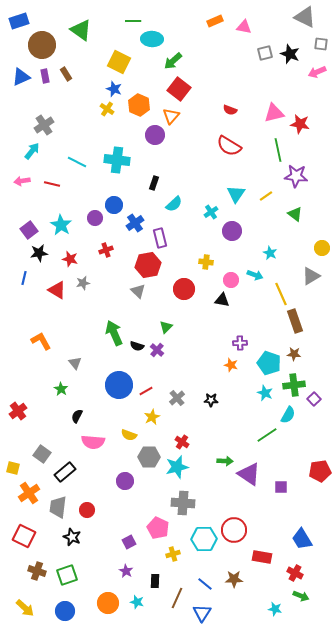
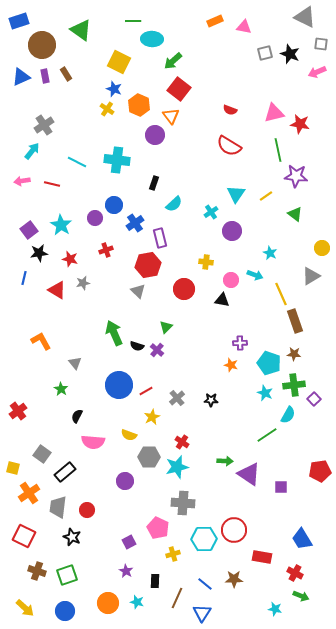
orange triangle at (171, 116): rotated 18 degrees counterclockwise
